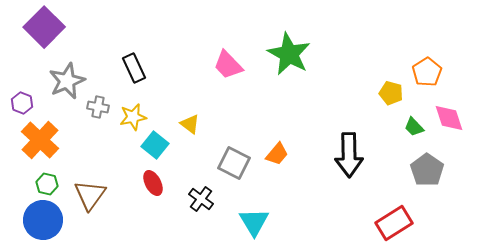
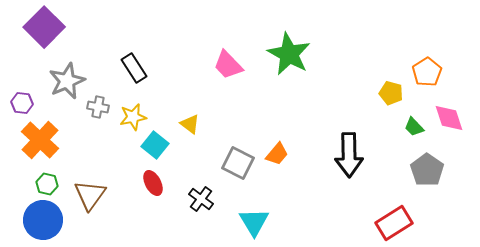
black rectangle: rotated 8 degrees counterclockwise
purple hexagon: rotated 15 degrees counterclockwise
gray square: moved 4 px right
